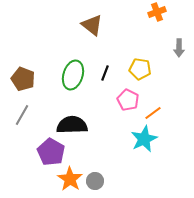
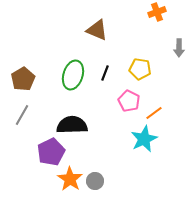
brown triangle: moved 5 px right, 5 px down; rotated 15 degrees counterclockwise
brown pentagon: rotated 20 degrees clockwise
pink pentagon: moved 1 px right, 1 px down
orange line: moved 1 px right
purple pentagon: rotated 16 degrees clockwise
